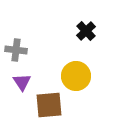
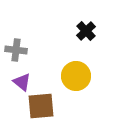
purple triangle: rotated 18 degrees counterclockwise
brown square: moved 8 px left, 1 px down
